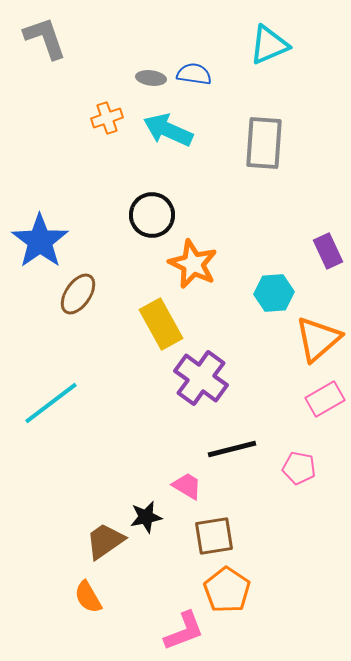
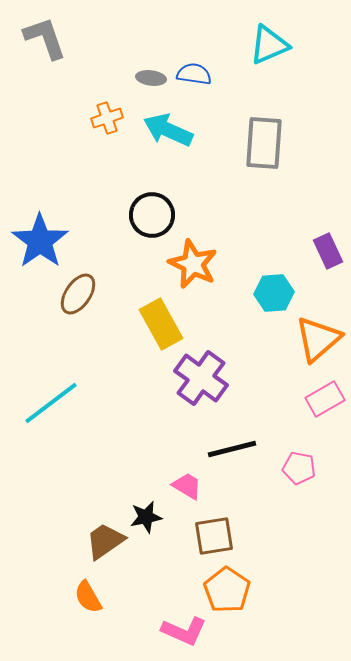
pink L-shape: rotated 45 degrees clockwise
